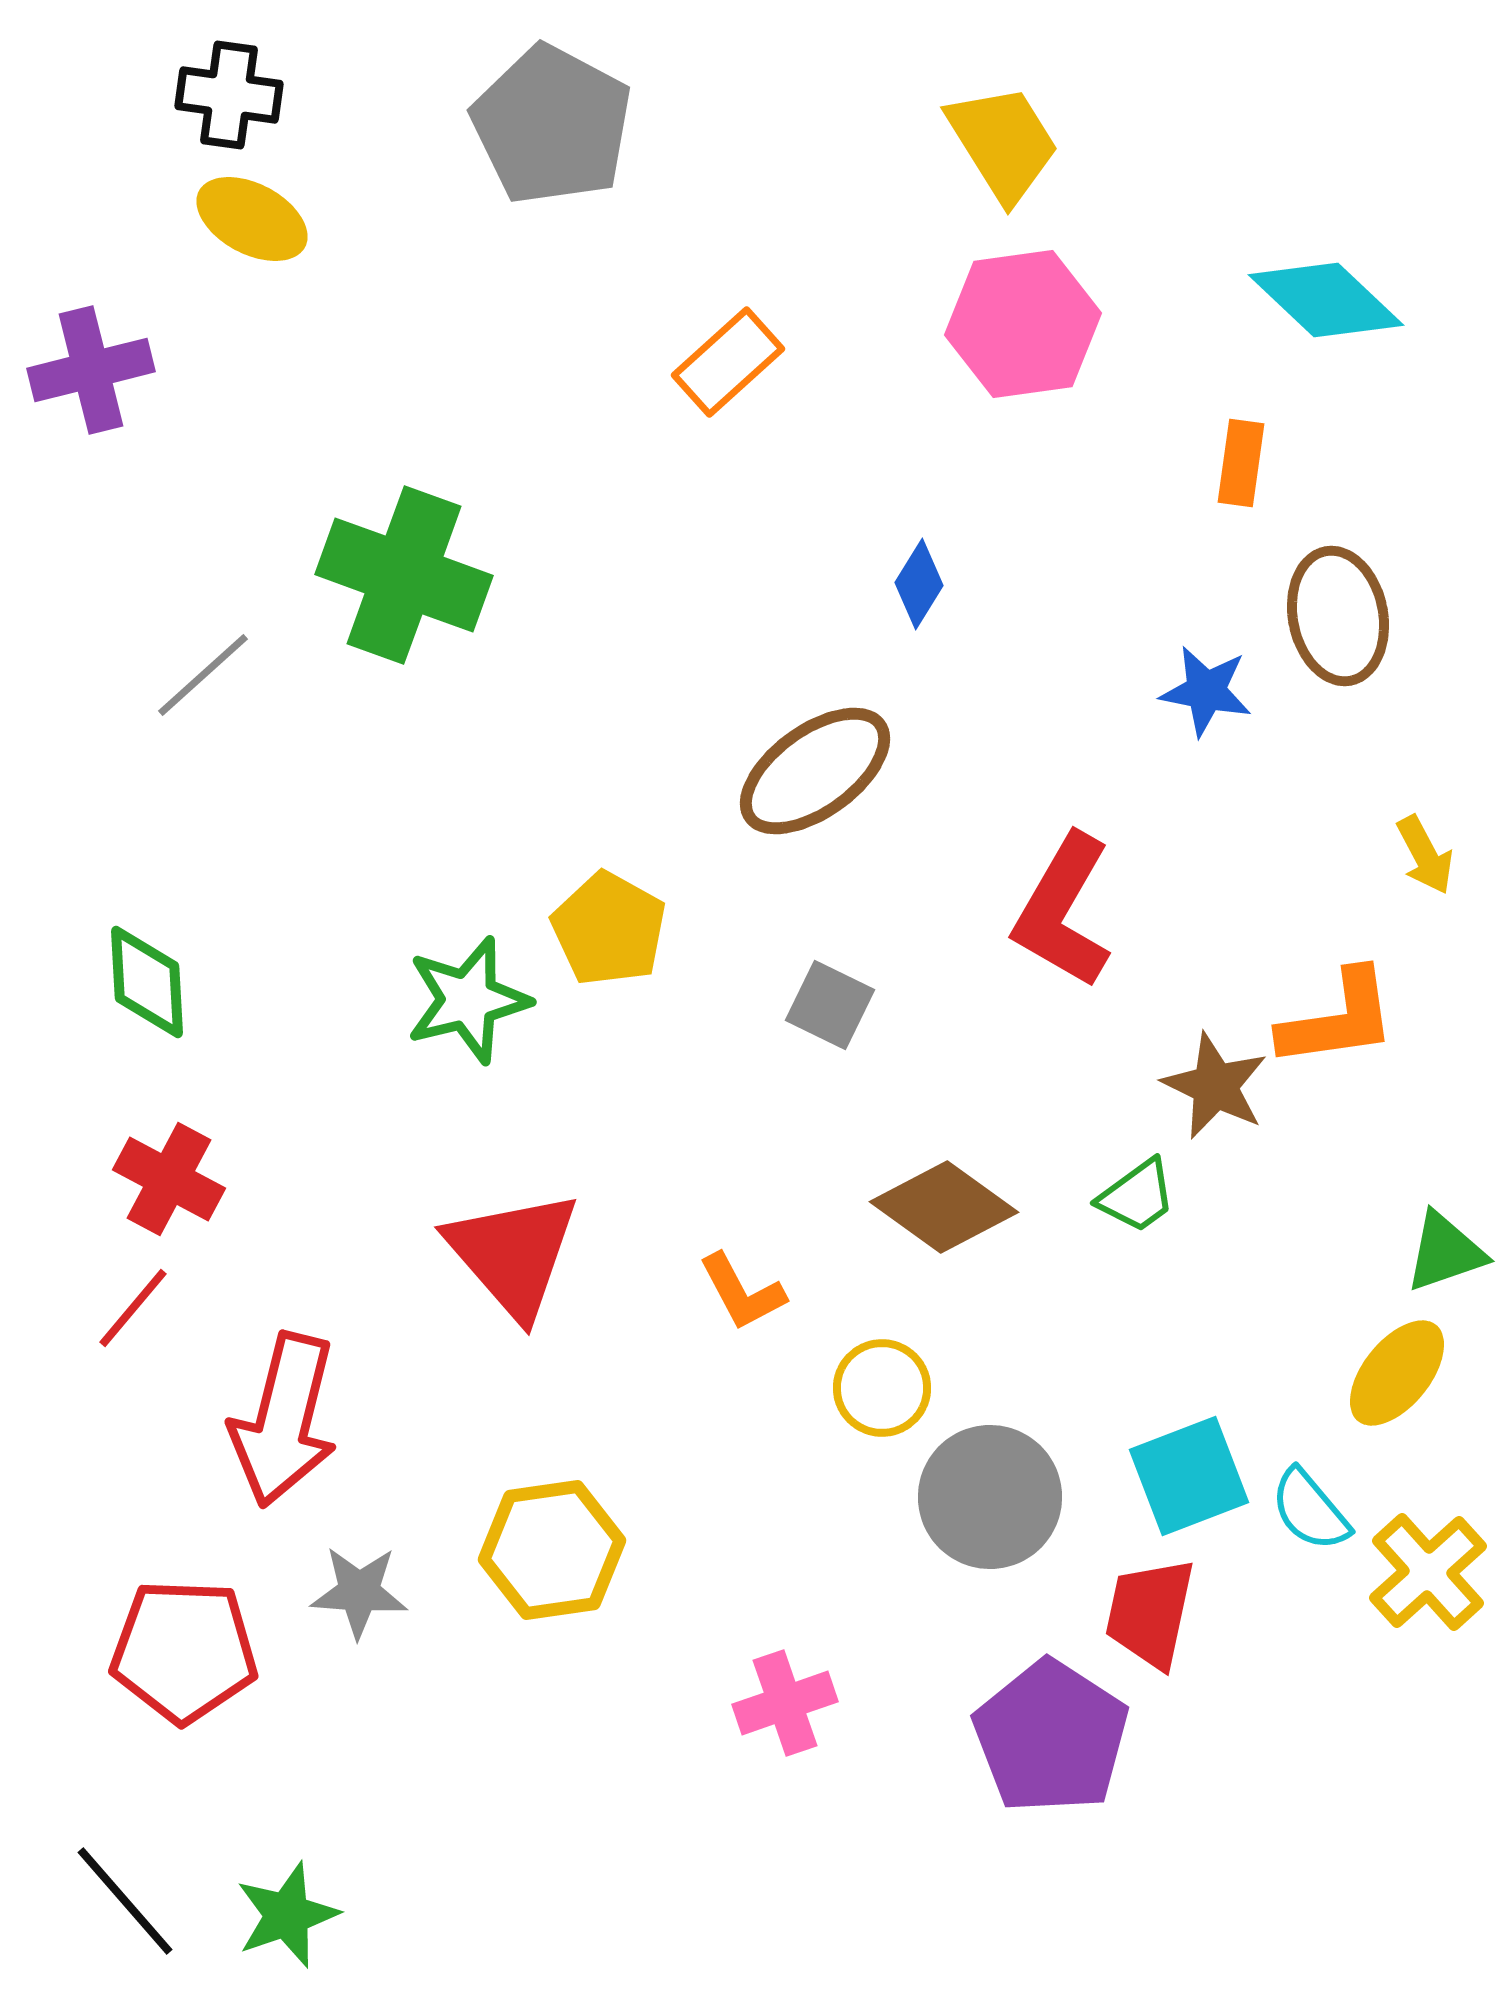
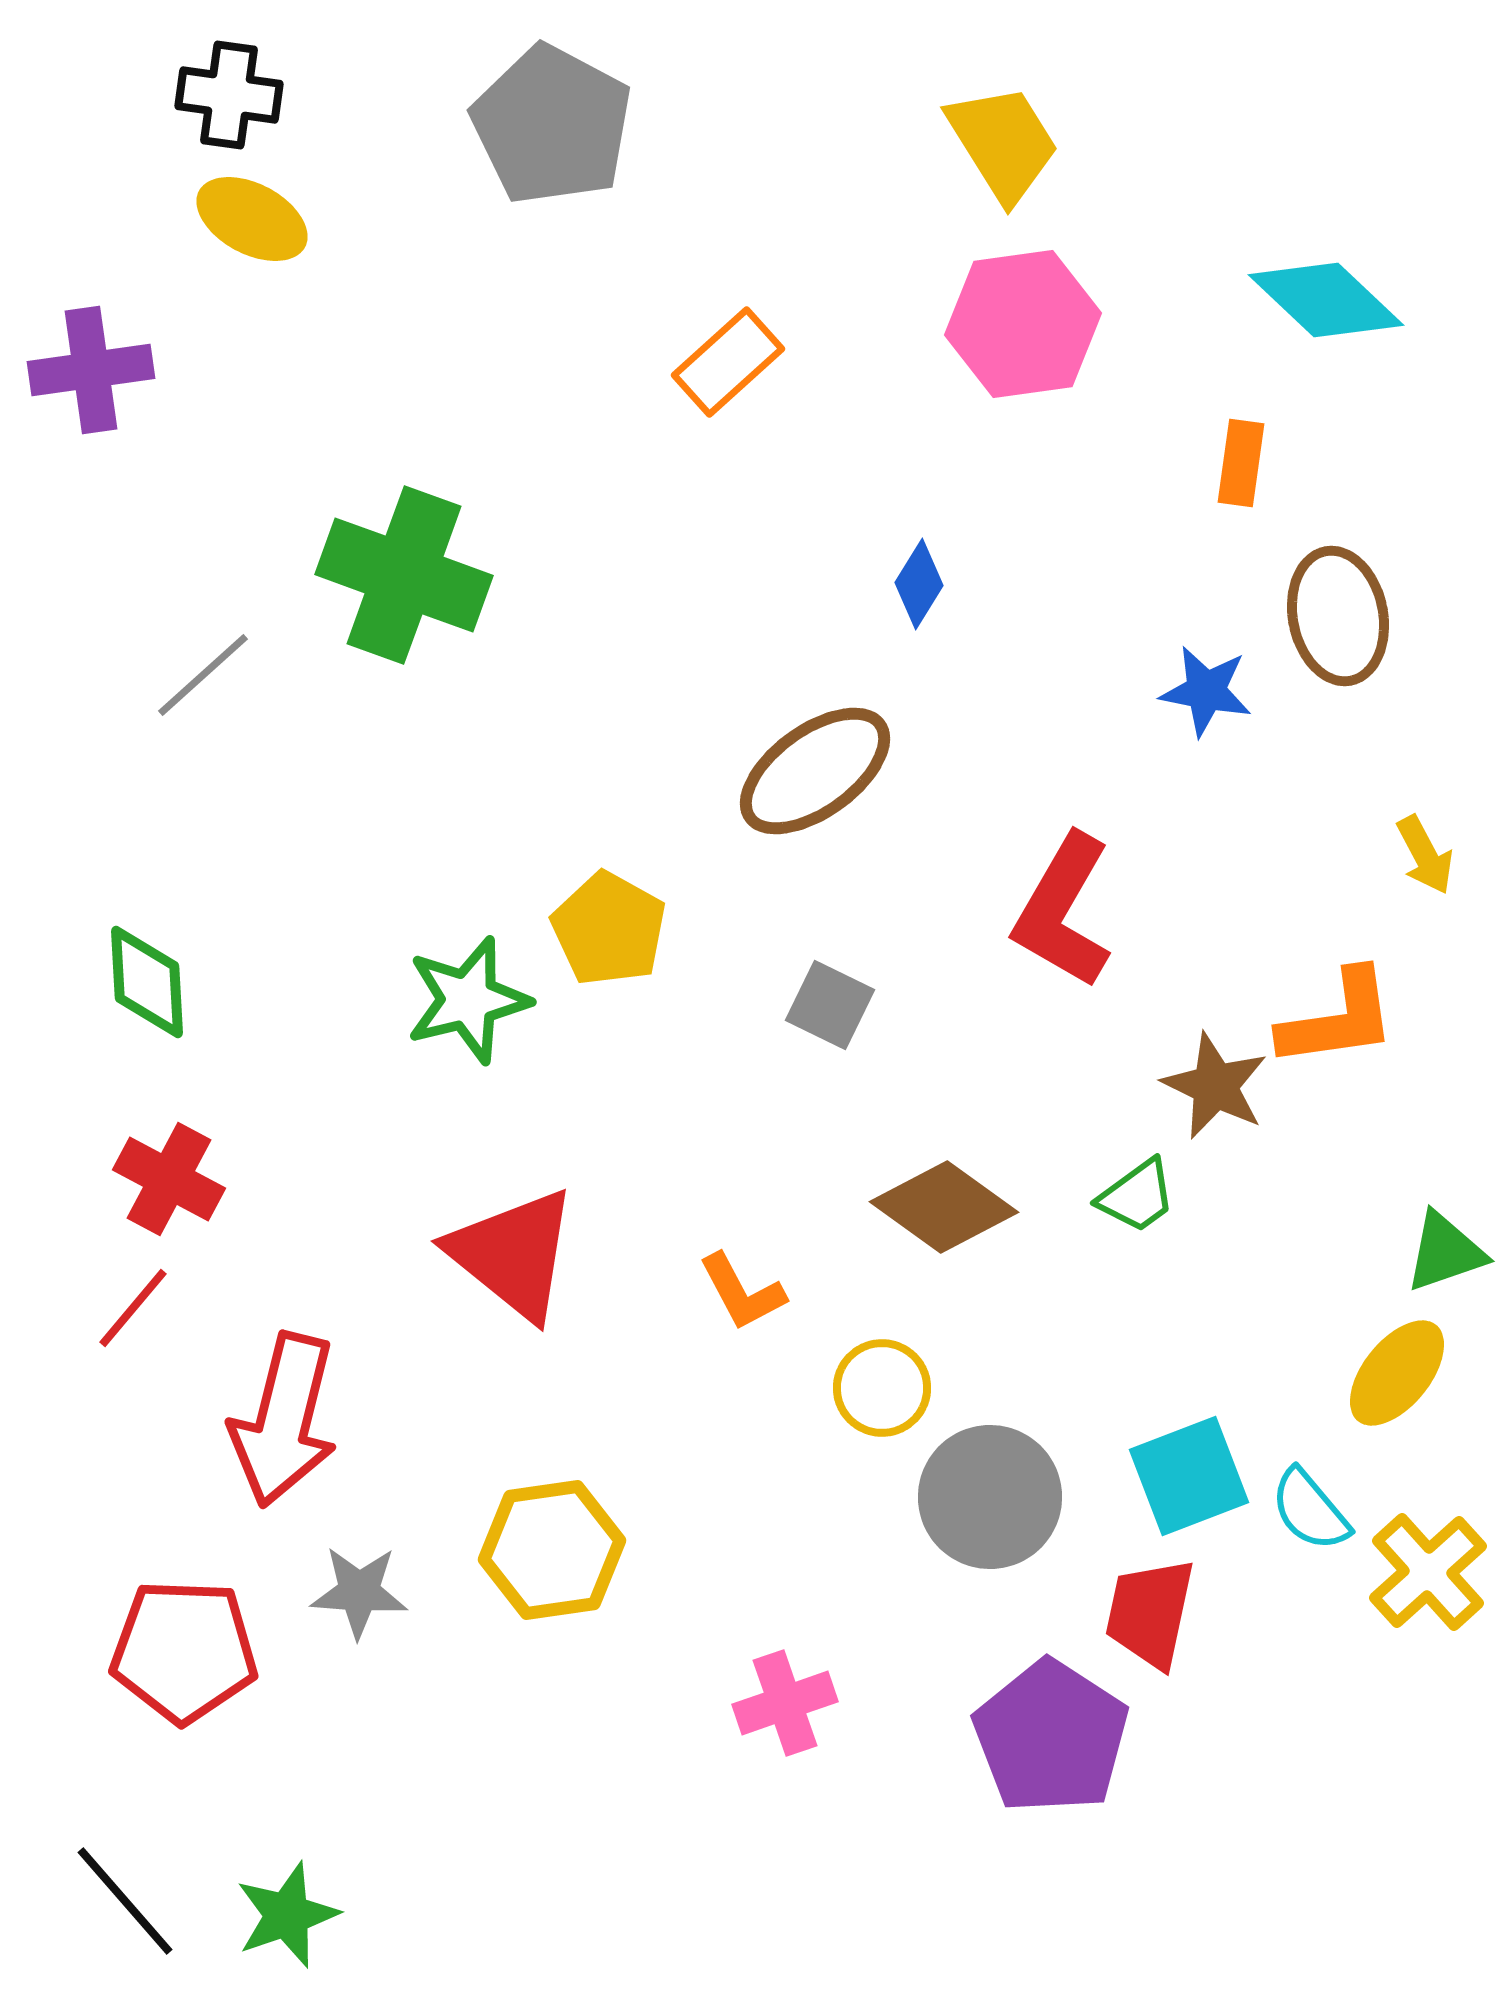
purple cross at (91, 370): rotated 6 degrees clockwise
red triangle at (513, 1254): rotated 10 degrees counterclockwise
